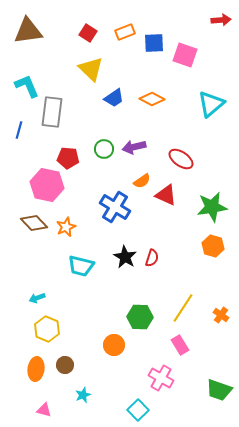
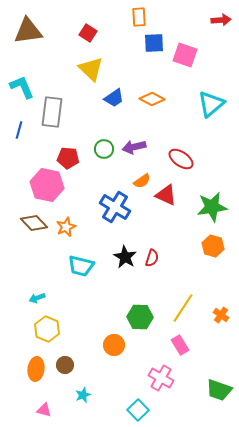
orange rectangle at (125, 32): moved 14 px right, 15 px up; rotated 72 degrees counterclockwise
cyan L-shape at (27, 86): moved 5 px left, 1 px down
